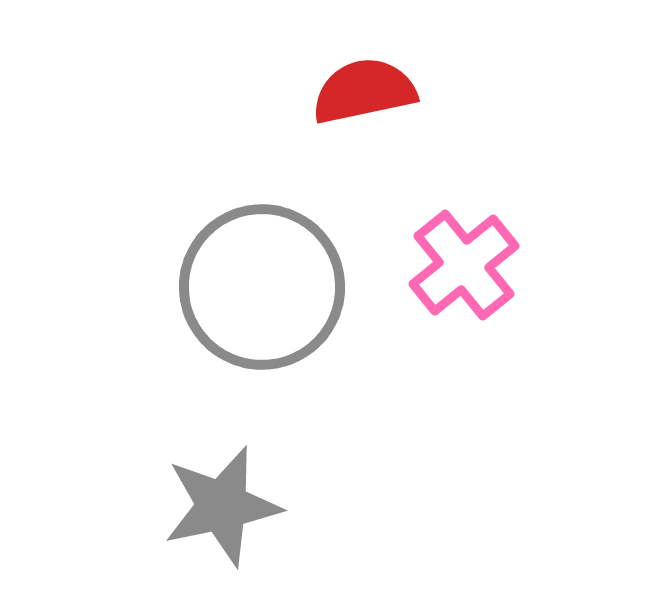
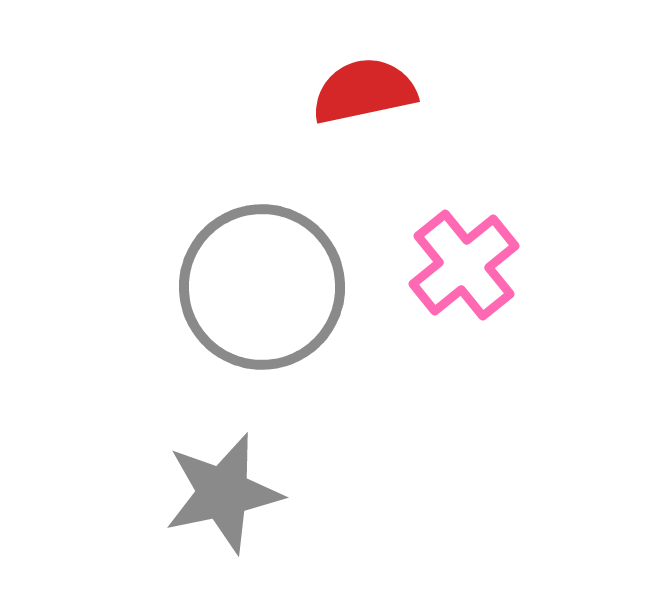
gray star: moved 1 px right, 13 px up
